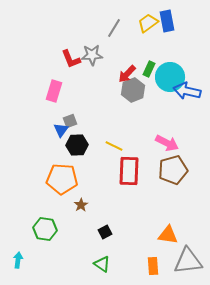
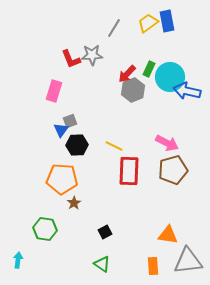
brown star: moved 7 px left, 2 px up
